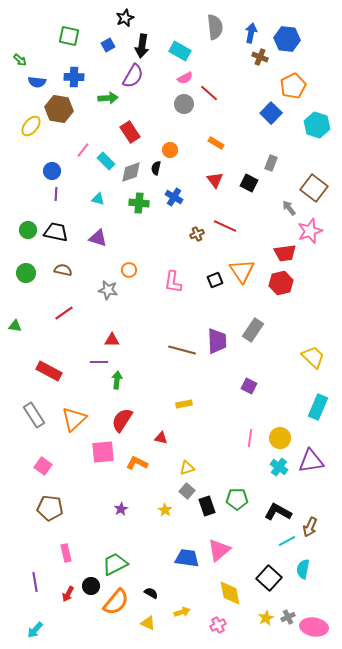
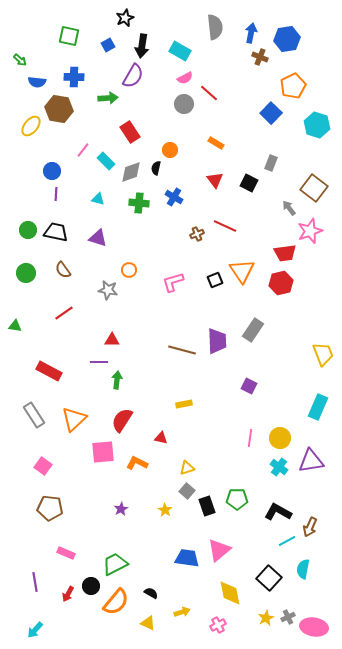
blue hexagon at (287, 39): rotated 15 degrees counterclockwise
brown semicircle at (63, 270): rotated 138 degrees counterclockwise
pink L-shape at (173, 282): rotated 65 degrees clockwise
yellow trapezoid at (313, 357): moved 10 px right, 3 px up; rotated 25 degrees clockwise
pink rectangle at (66, 553): rotated 54 degrees counterclockwise
